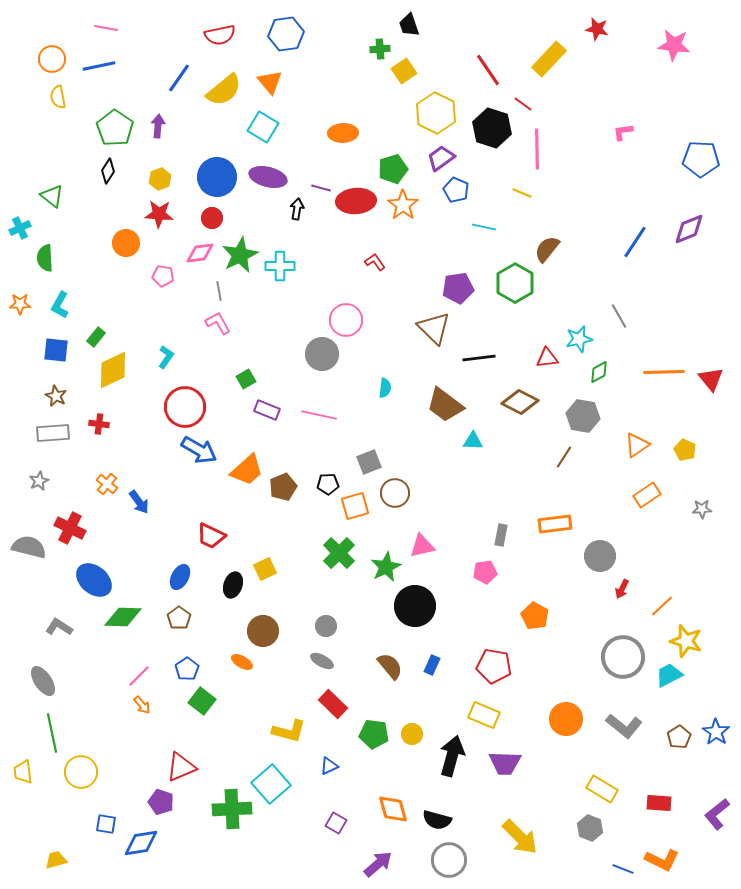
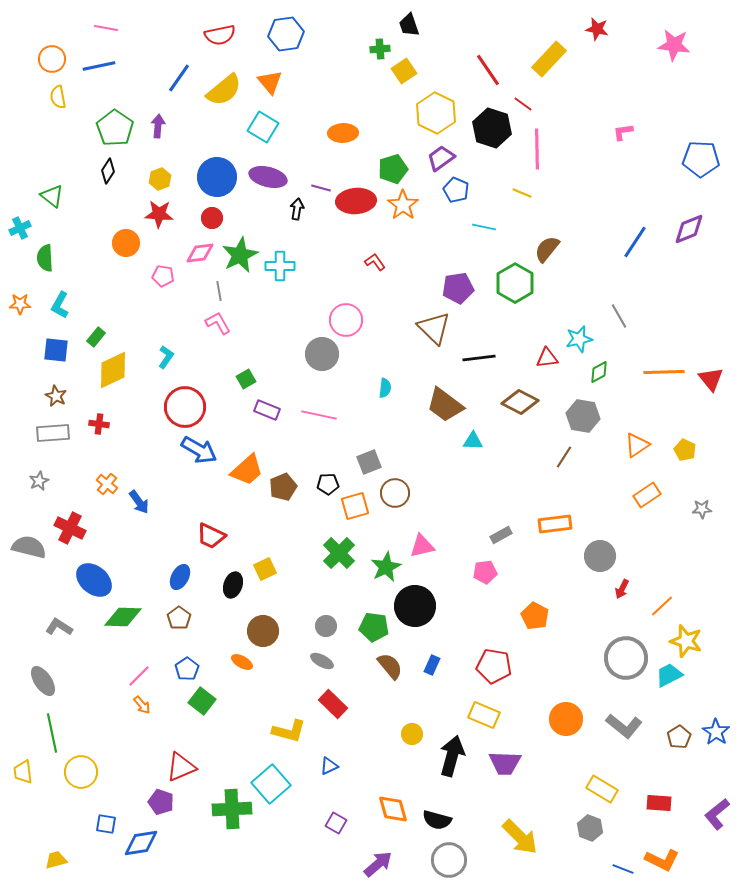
gray rectangle at (501, 535): rotated 50 degrees clockwise
gray circle at (623, 657): moved 3 px right, 1 px down
green pentagon at (374, 734): moved 107 px up
